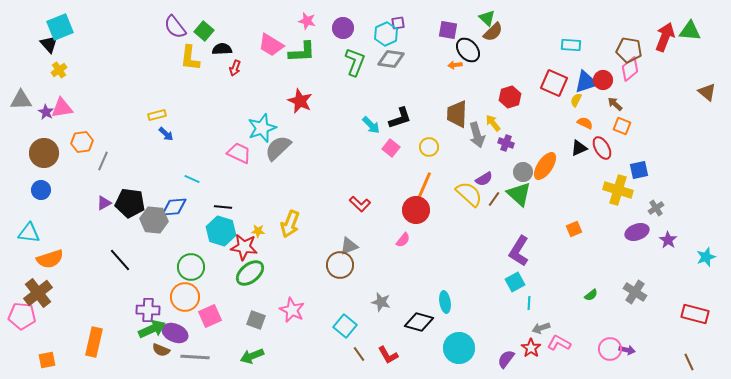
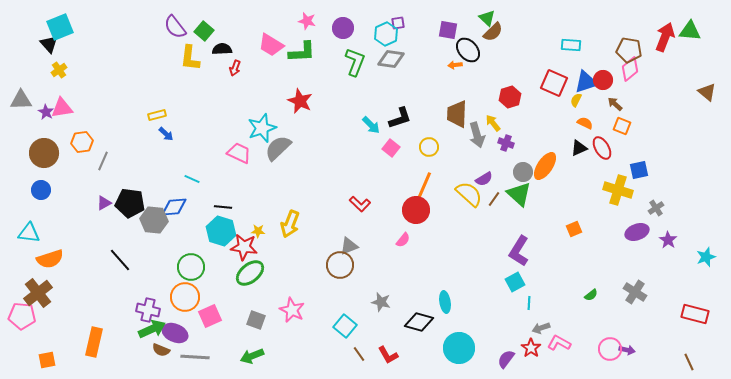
purple cross at (148, 310): rotated 10 degrees clockwise
